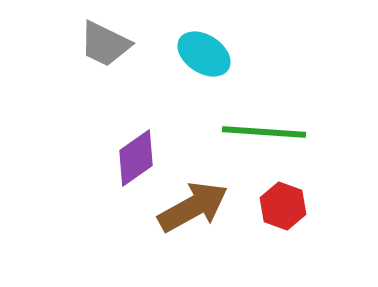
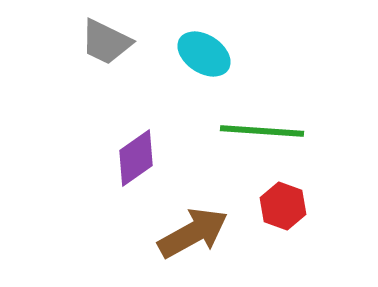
gray trapezoid: moved 1 px right, 2 px up
green line: moved 2 px left, 1 px up
brown arrow: moved 26 px down
